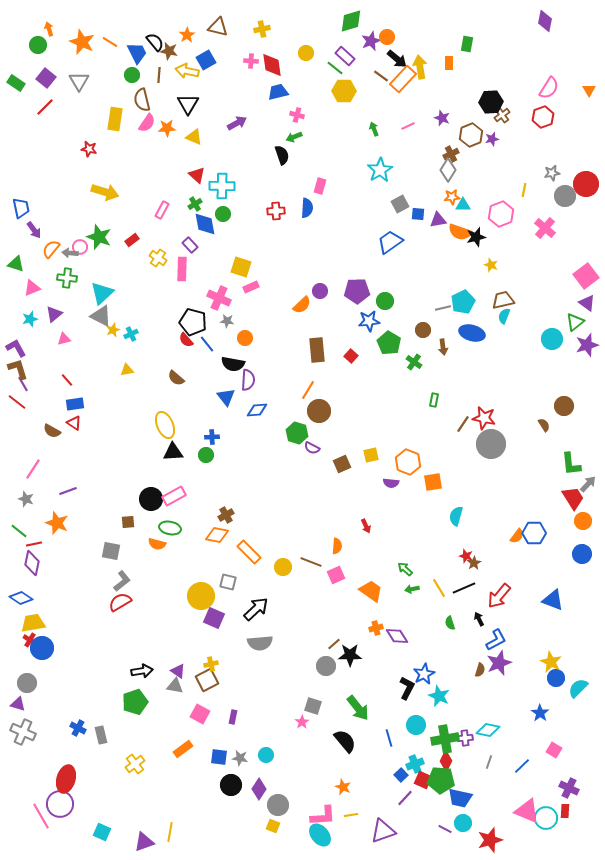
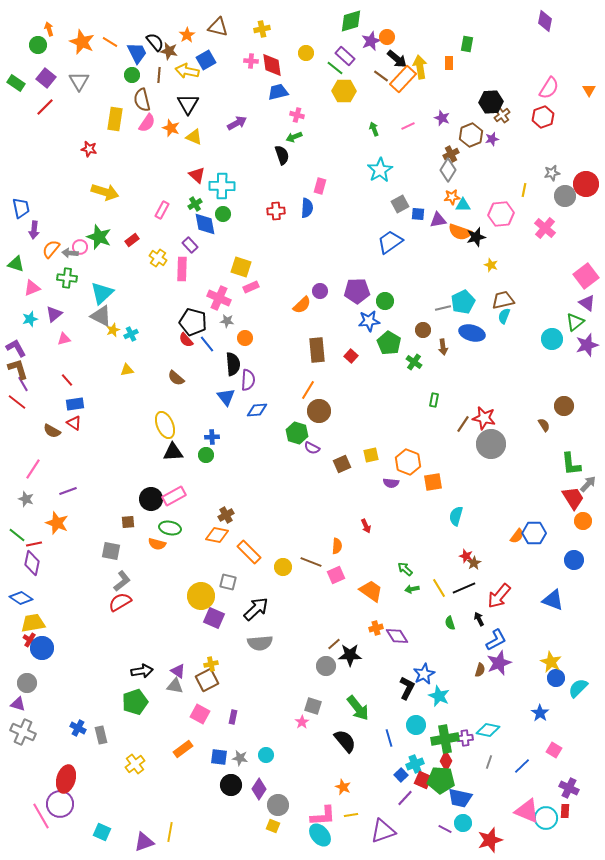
orange star at (167, 128): moved 4 px right; rotated 24 degrees clockwise
pink hexagon at (501, 214): rotated 15 degrees clockwise
purple arrow at (34, 230): rotated 42 degrees clockwise
black semicircle at (233, 364): rotated 105 degrees counterclockwise
green line at (19, 531): moved 2 px left, 4 px down
blue circle at (582, 554): moved 8 px left, 6 px down
